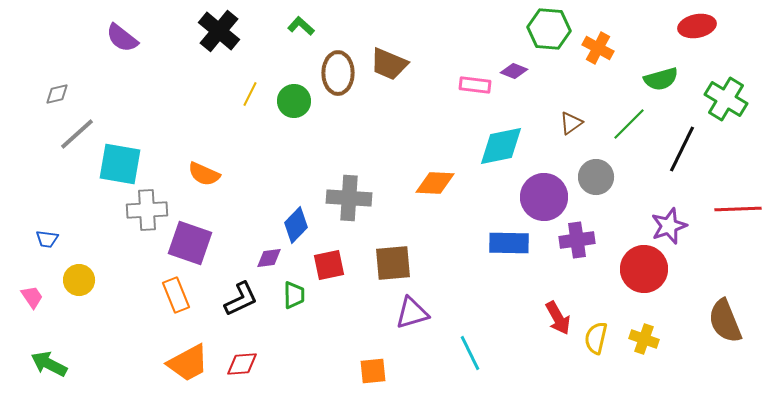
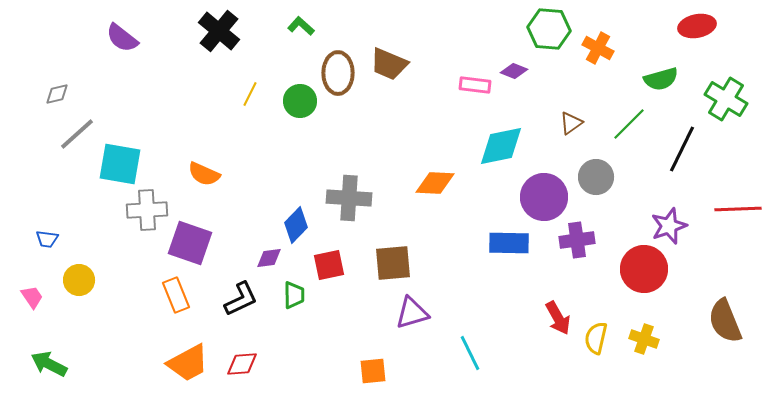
green circle at (294, 101): moved 6 px right
